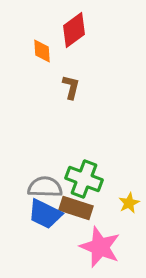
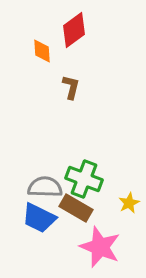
brown rectangle: rotated 12 degrees clockwise
blue trapezoid: moved 6 px left, 4 px down
